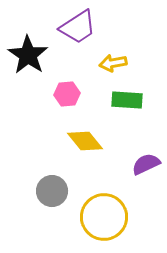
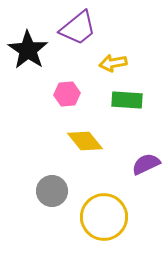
purple trapezoid: moved 1 px down; rotated 6 degrees counterclockwise
black star: moved 5 px up
